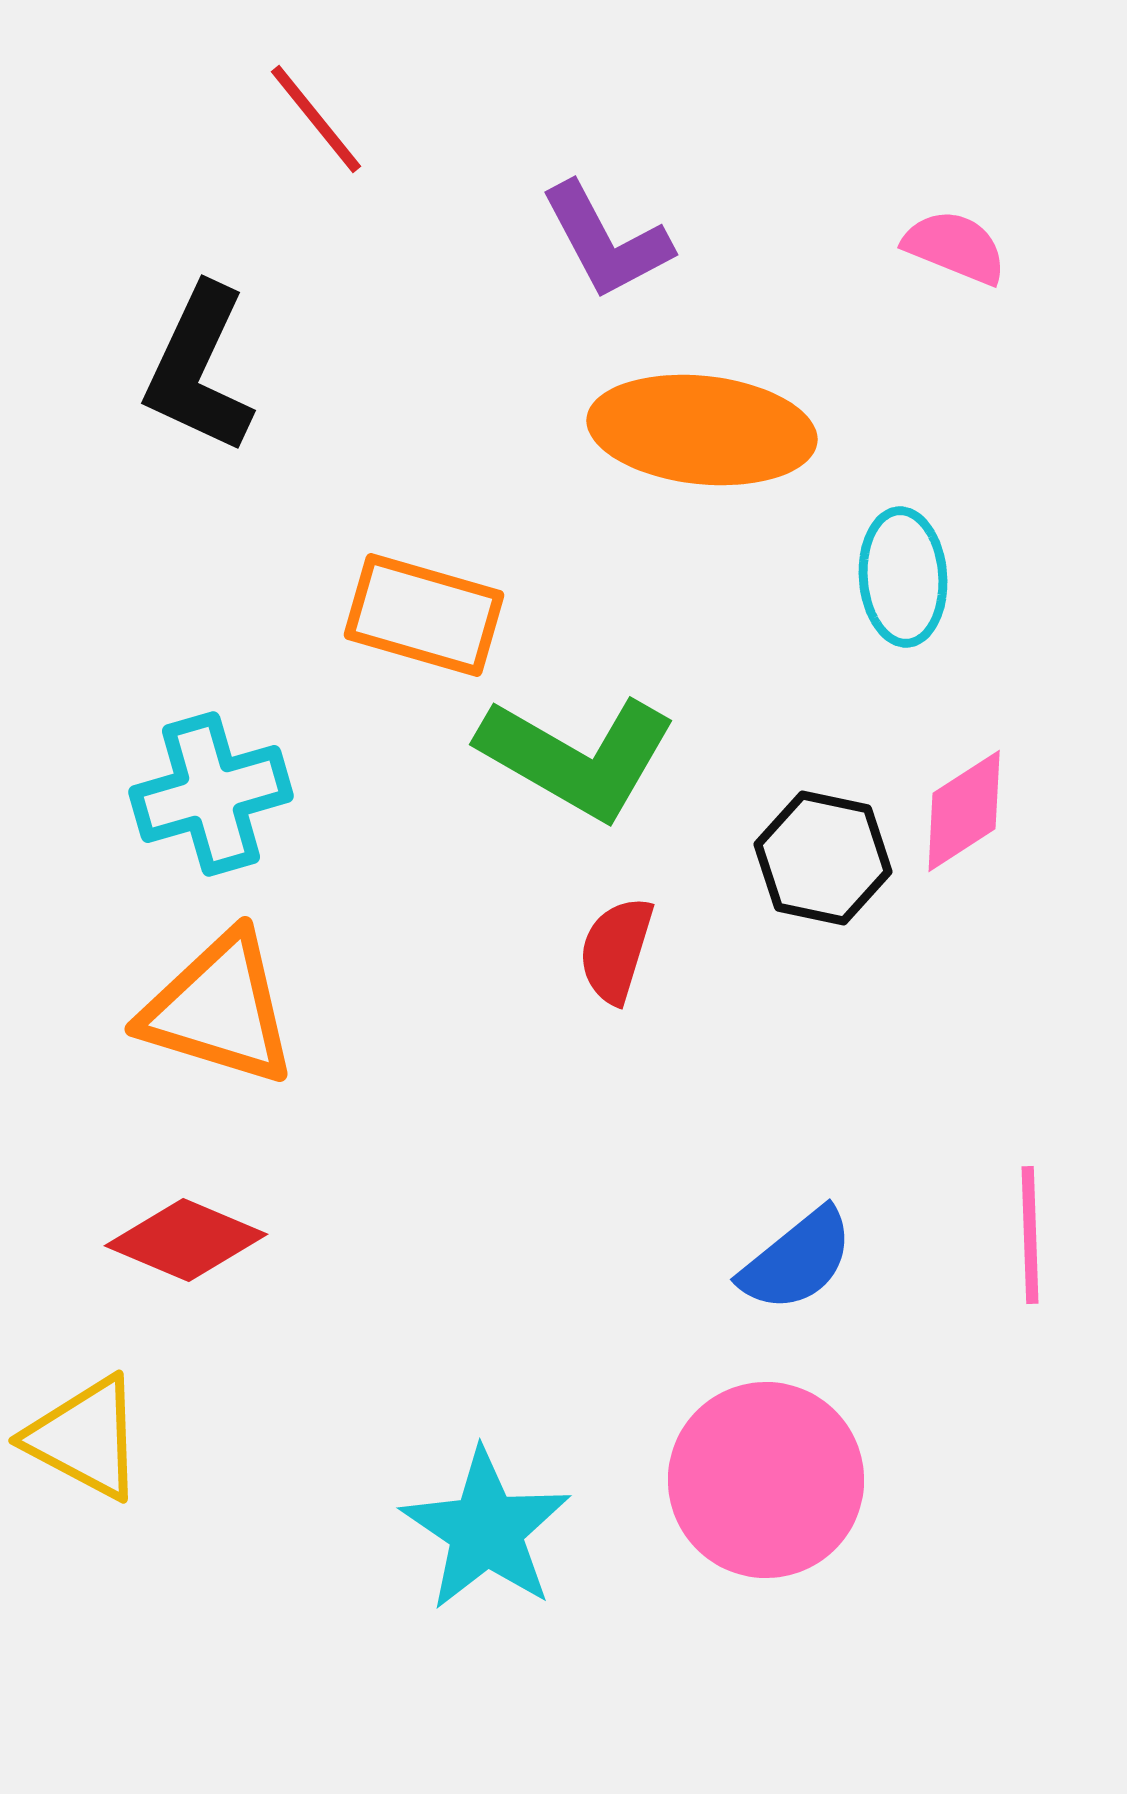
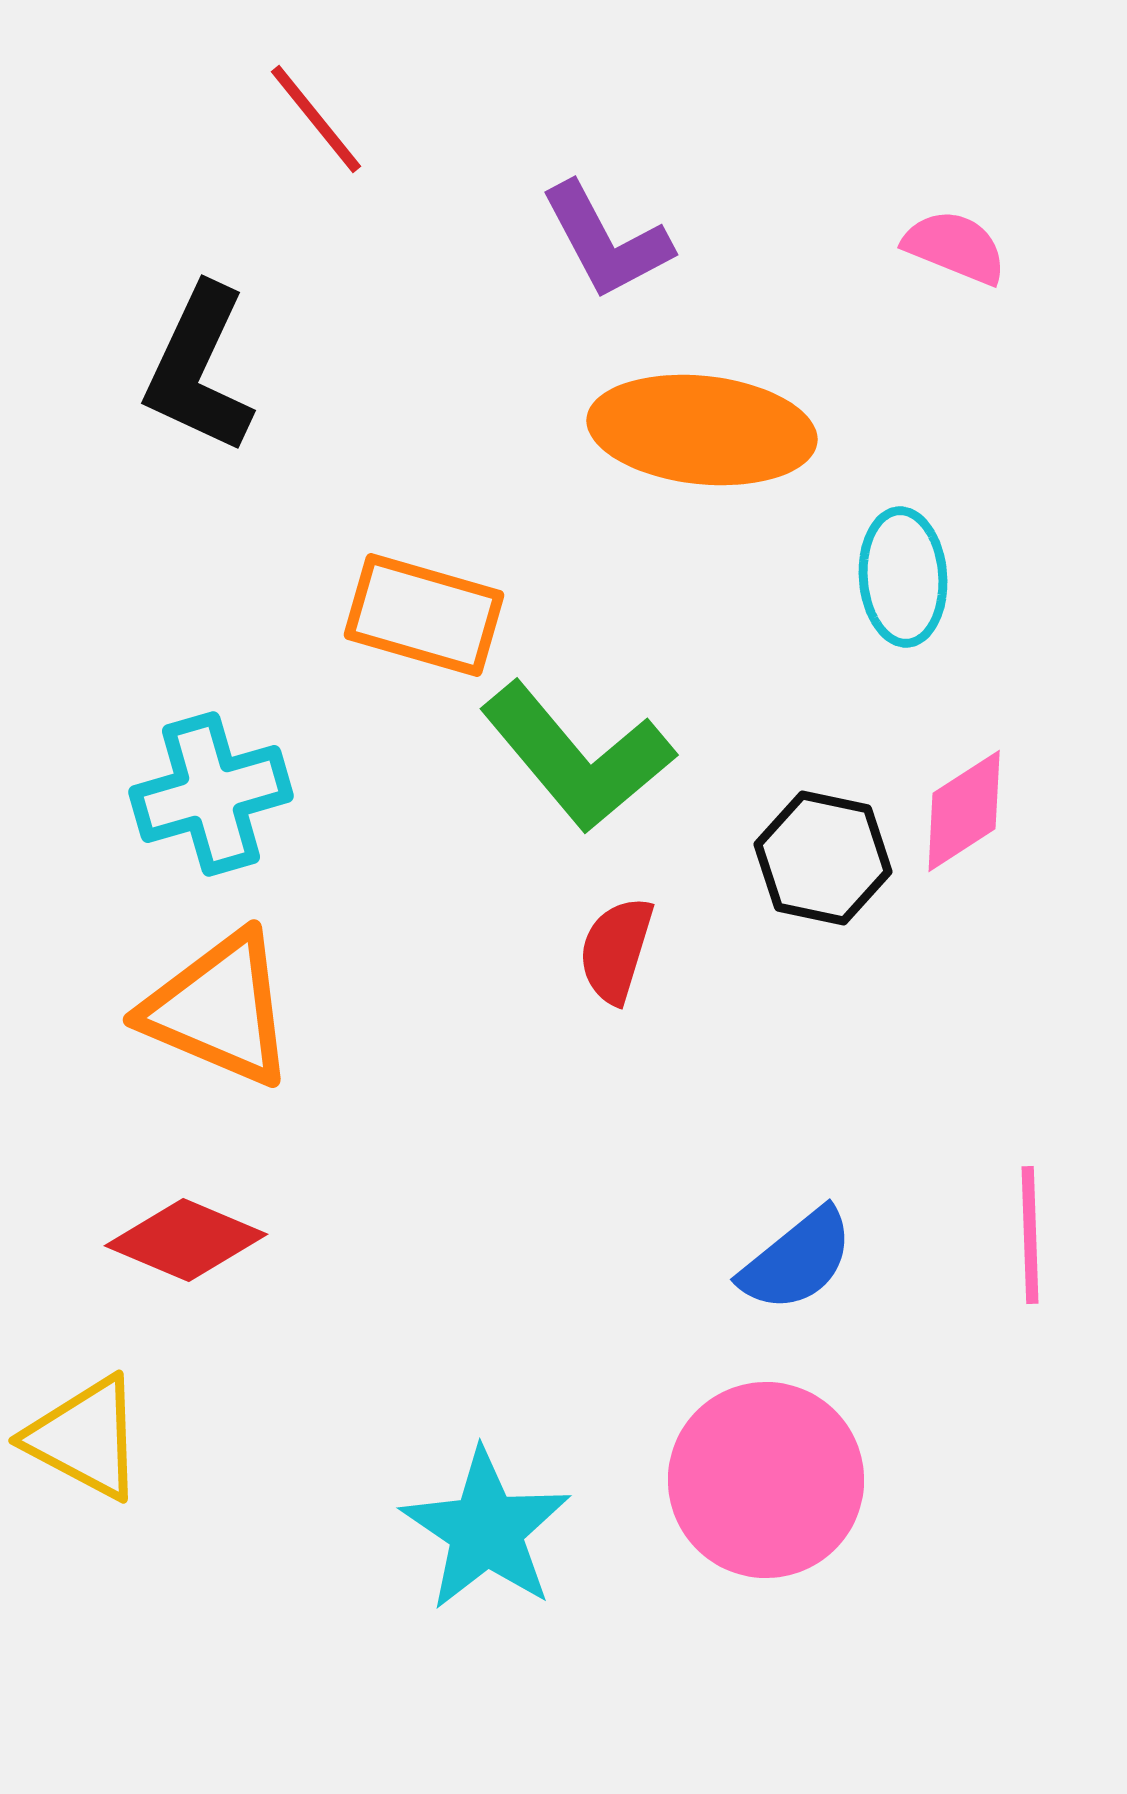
green L-shape: rotated 20 degrees clockwise
orange triangle: rotated 6 degrees clockwise
